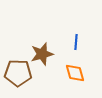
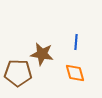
brown star: rotated 25 degrees clockwise
